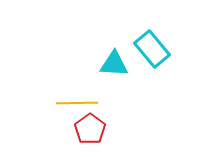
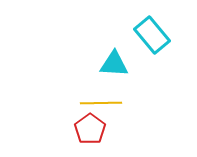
cyan rectangle: moved 14 px up
yellow line: moved 24 px right
